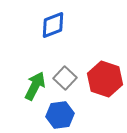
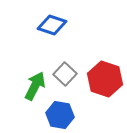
blue diamond: moved 1 px left; rotated 40 degrees clockwise
gray square: moved 4 px up
blue hexagon: rotated 16 degrees clockwise
